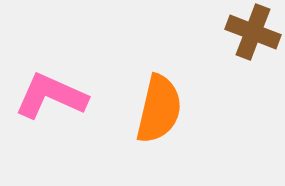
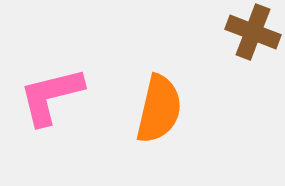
pink L-shape: rotated 38 degrees counterclockwise
